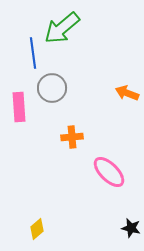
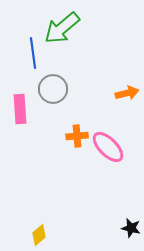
gray circle: moved 1 px right, 1 px down
orange arrow: rotated 145 degrees clockwise
pink rectangle: moved 1 px right, 2 px down
orange cross: moved 5 px right, 1 px up
pink ellipse: moved 1 px left, 25 px up
yellow diamond: moved 2 px right, 6 px down
